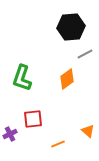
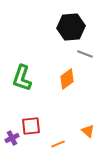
gray line: rotated 49 degrees clockwise
red square: moved 2 px left, 7 px down
purple cross: moved 2 px right, 4 px down
